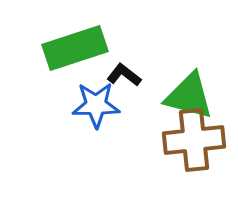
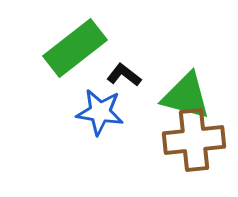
green rectangle: rotated 20 degrees counterclockwise
green triangle: moved 3 px left
blue star: moved 4 px right, 7 px down; rotated 9 degrees clockwise
